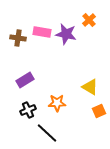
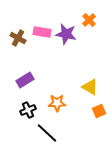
brown cross: rotated 21 degrees clockwise
